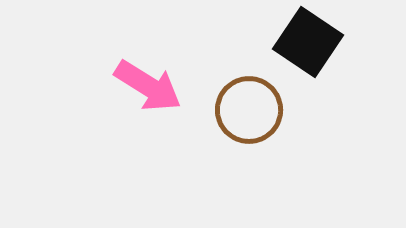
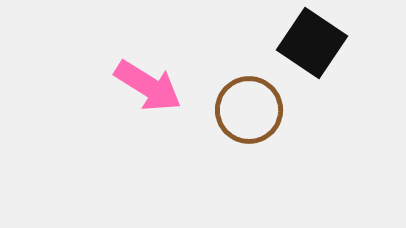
black square: moved 4 px right, 1 px down
